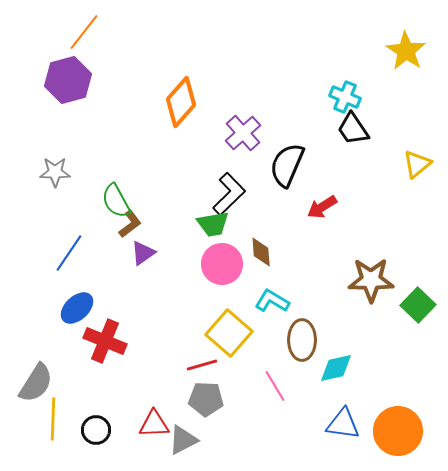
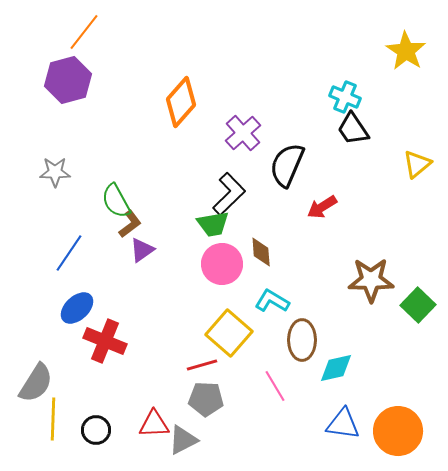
purple triangle: moved 1 px left, 3 px up
